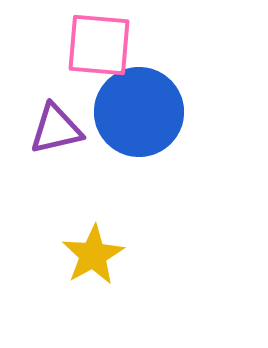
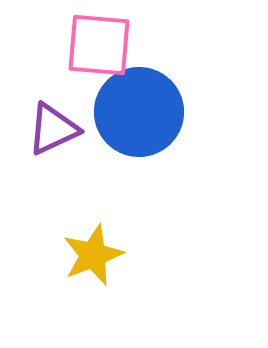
purple triangle: moved 3 px left; rotated 12 degrees counterclockwise
yellow star: rotated 8 degrees clockwise
